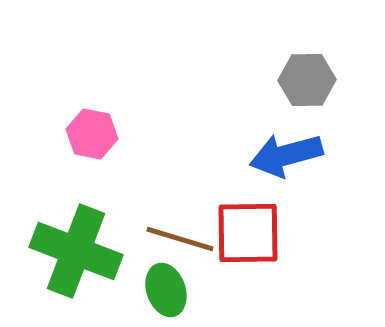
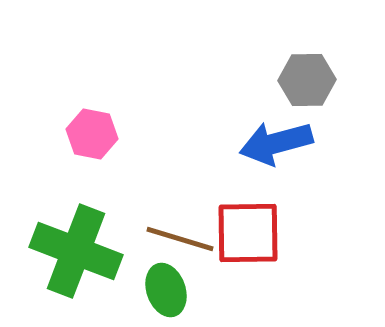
blue arrow: moved 10 px left, 12 px up
